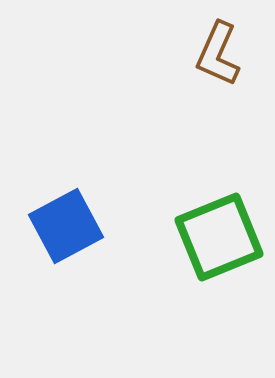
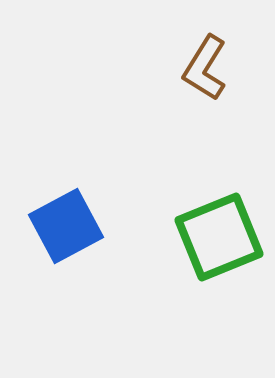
brown L-shape: moved 13 px left, 14 px down; rotated 8 degrees clockwise
